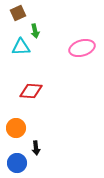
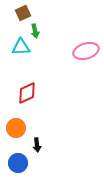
brown square: moved 5 px right
pink ellipse: moved 4 px right, 3 px down
red diamond: moved 4 px left, 2 px down; rotated 30 degrees counterclockwise
black arrow: moved 1 px right, 3 px up
blue circle: moved 1 px right
